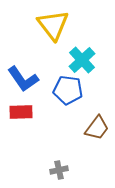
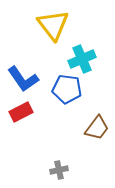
cyan cross: moved 1 px up; rotated 20 degrees clockwise
blue pentagon: moved 1 px left, 1 px up
red rectangle: rotated 25 degrees counterclockwise
